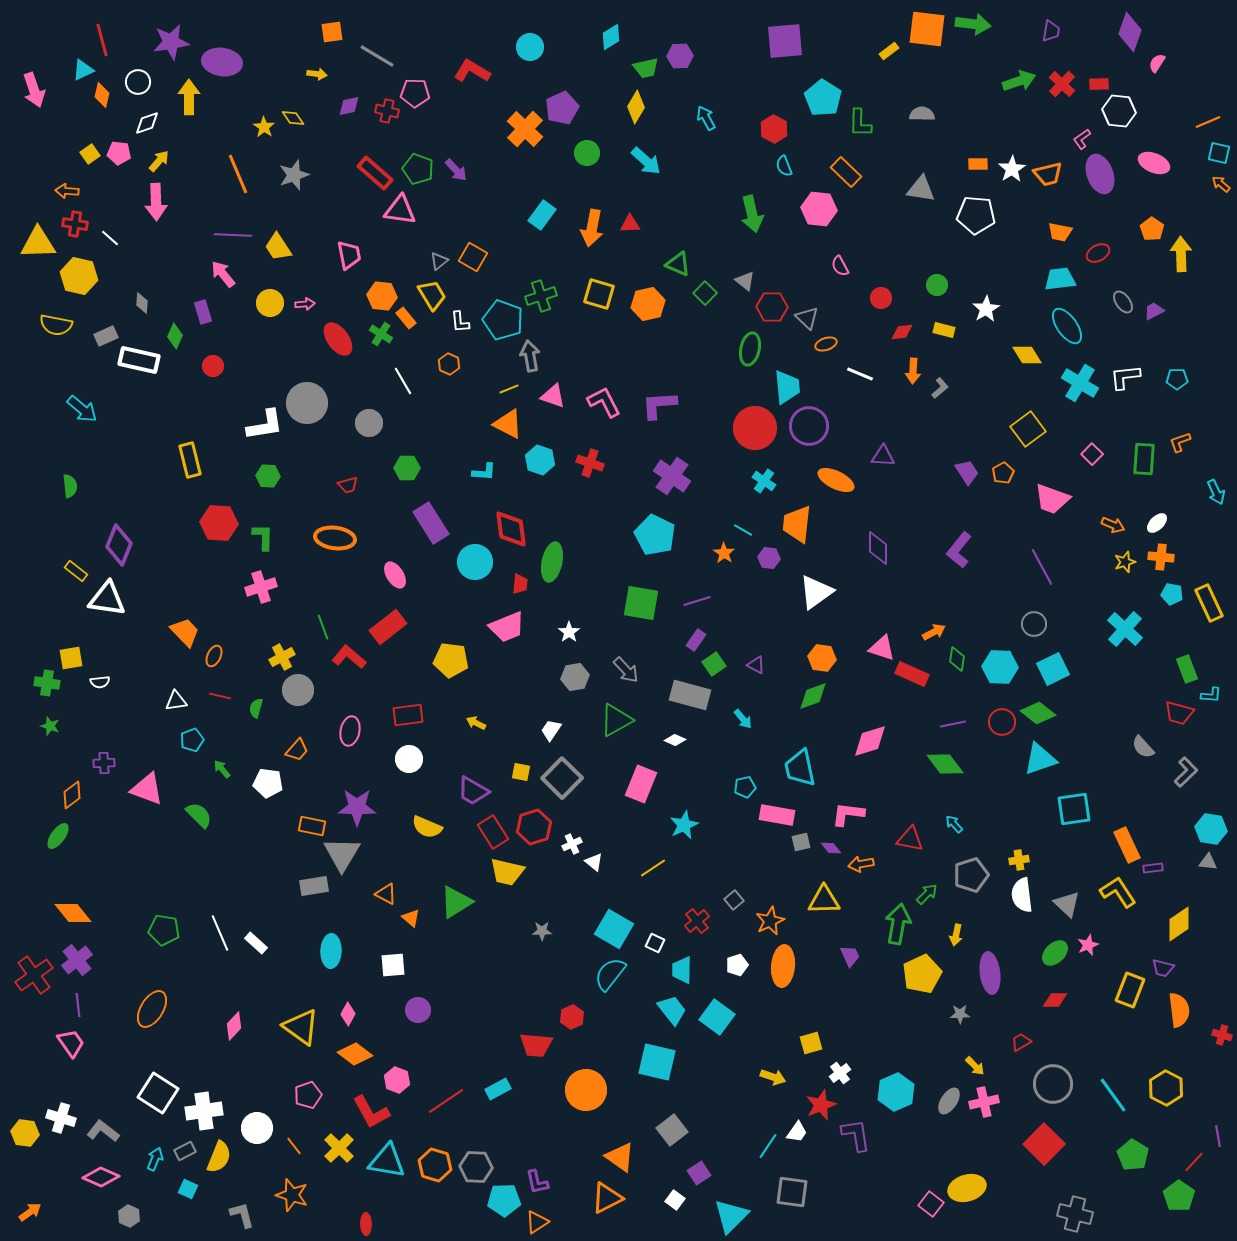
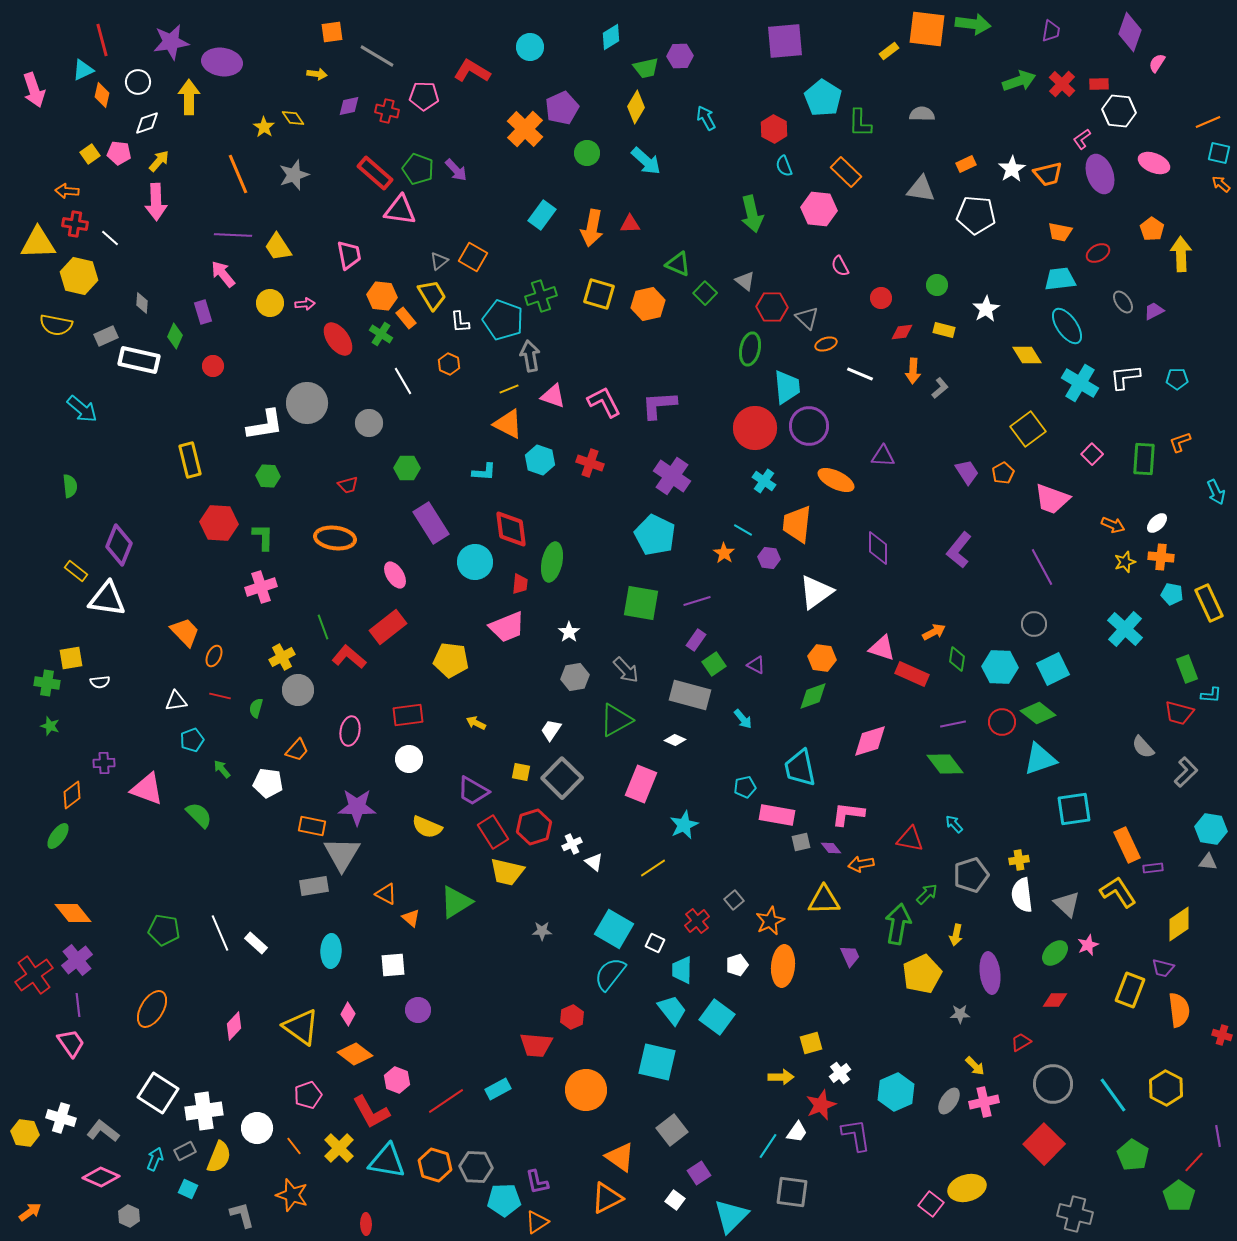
pink pentagon at (415, 93): moved 9 px right, 3 px down
orange rectangle at (978, 164): moved 12 px left; rotated 24 degrees counterclockwise
yellow arrow at (773, 1077): moved 8 px right; rotated 20 degrees counterclockwise
